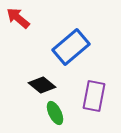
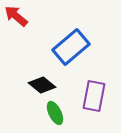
red arrow: moved 2 px left, 2 px up
